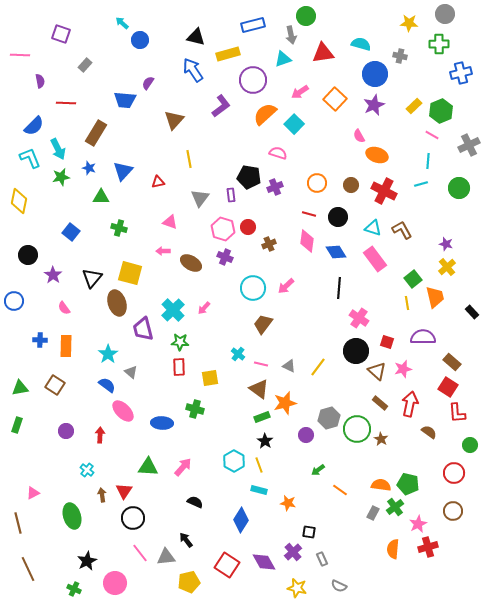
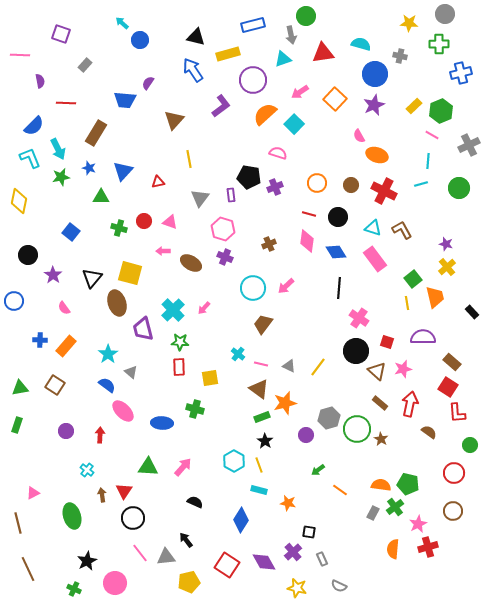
red circle at (248, 227): moved 104 px left, 6 px up
orange rectangle at (66, 346): rotated 40 degrees clockwise
